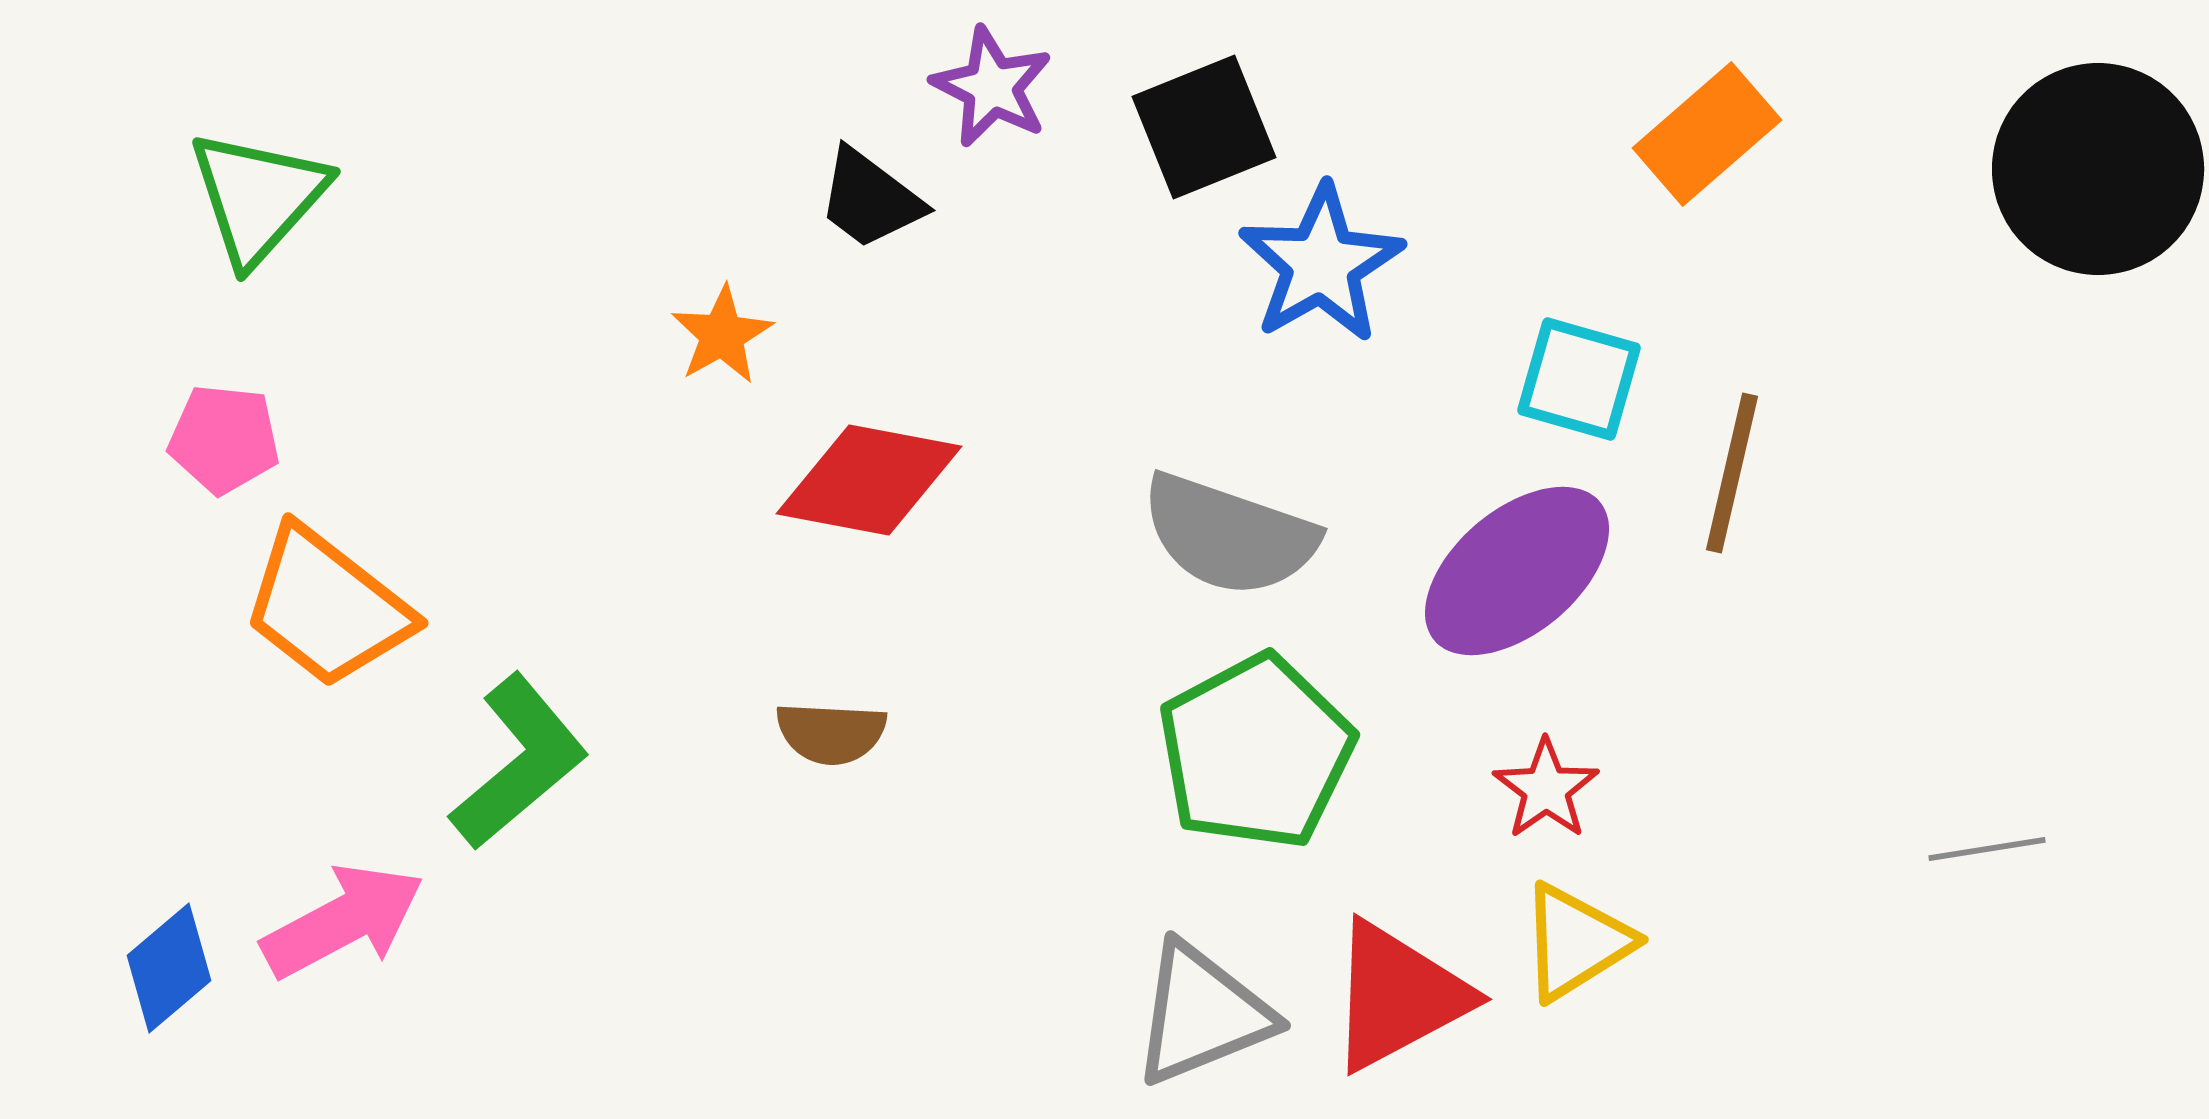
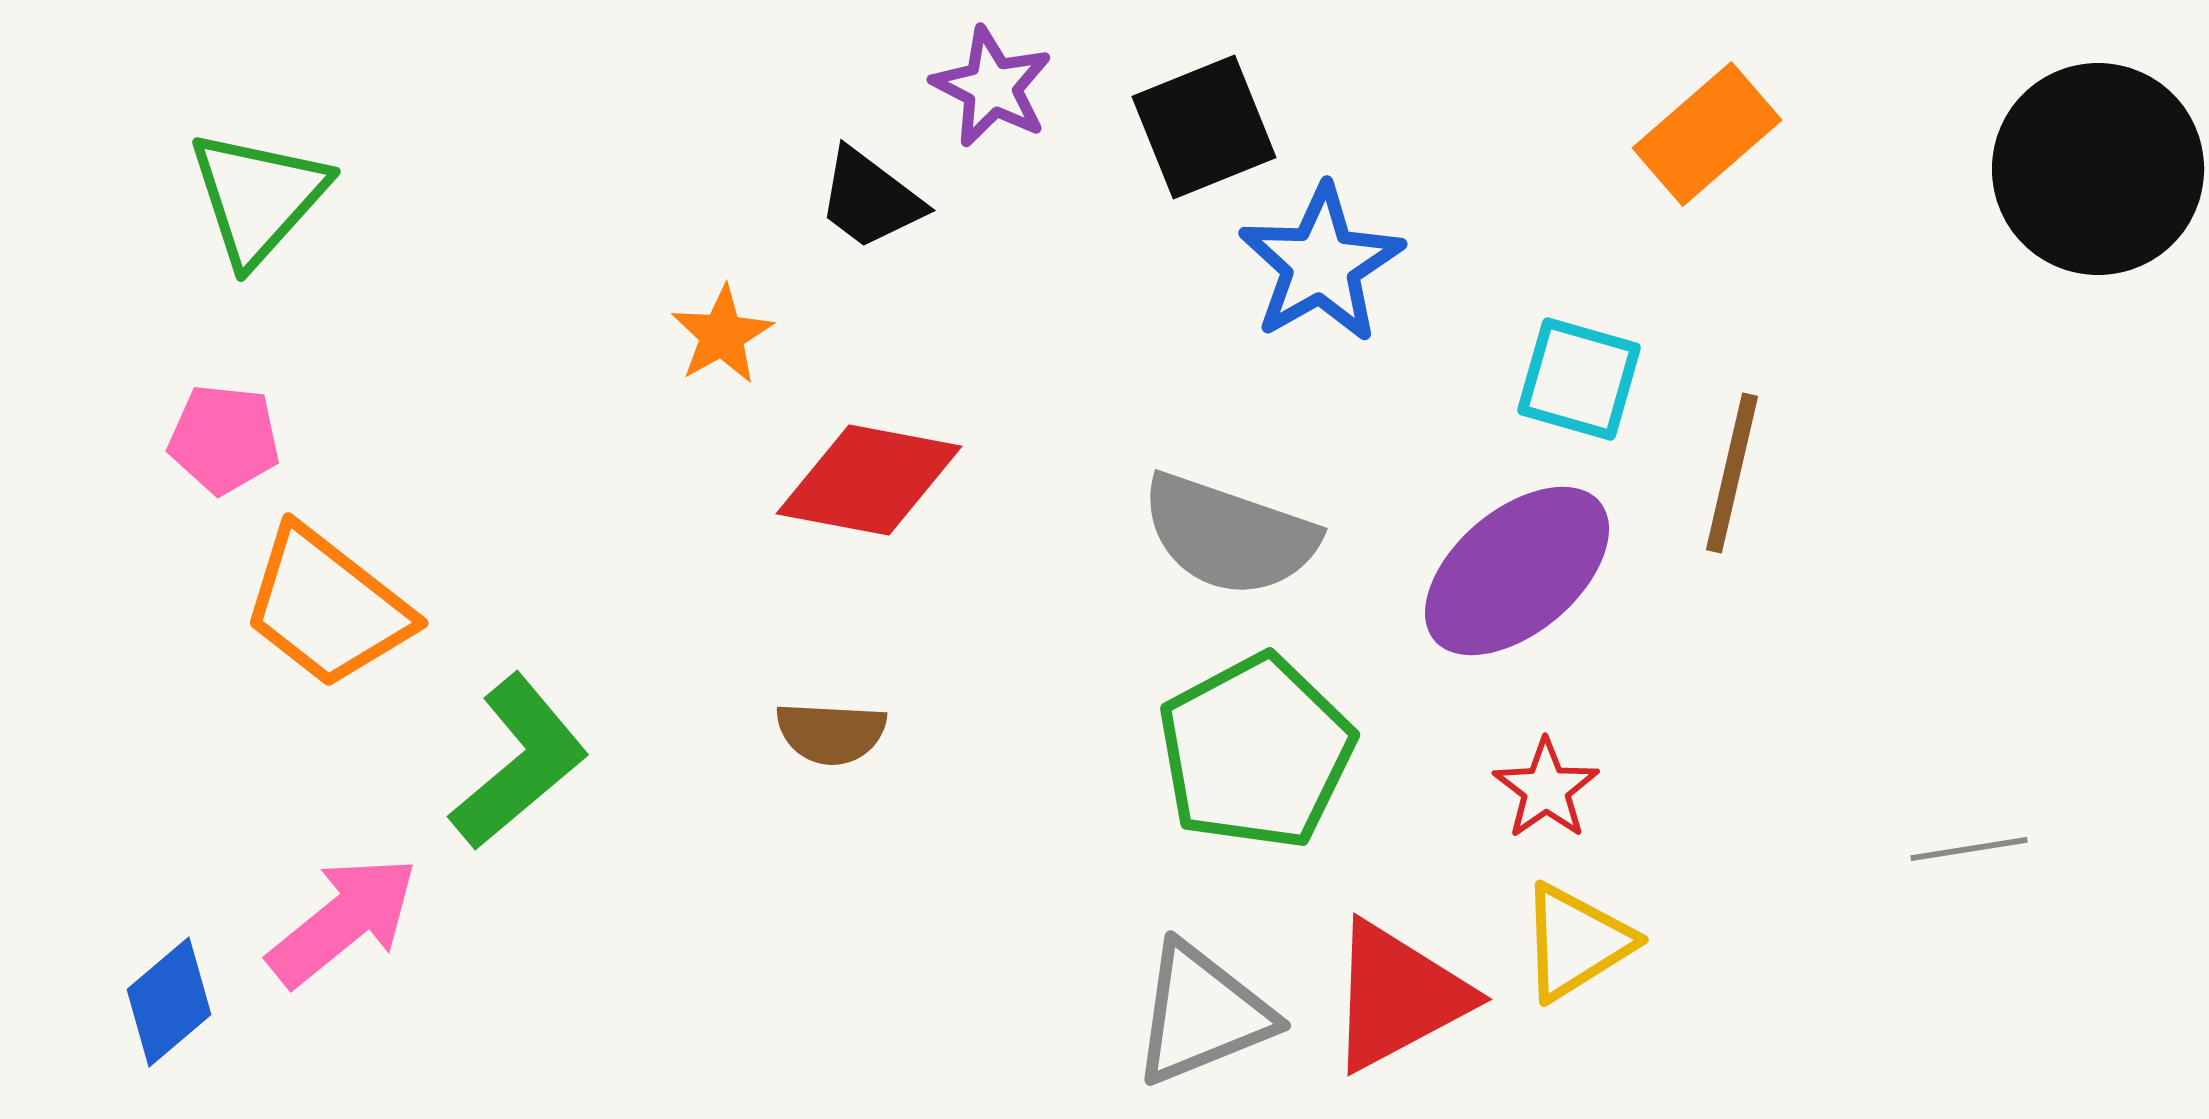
gray line: moved 18 px left
pink arrow: rotated 11 degrees counterclockwise
blue diamond: moved 34 px down
